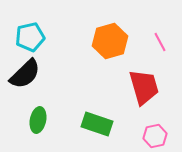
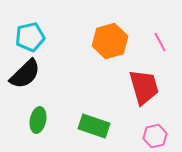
green rectangle: moved 3 px left, 2 px down
